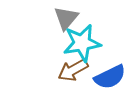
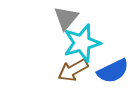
cyan star: rotated 6 degrees counterclockwise
blue semicircle: moved 3 px right, 6 px up
